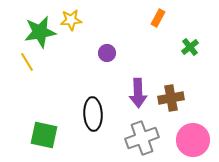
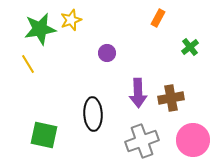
yellow star: rotated 15 degrees counterclockwise
green star: moved 3 px up
yellow line: moved 1 px right, 2 px down
gray cross: moved 3 px down
